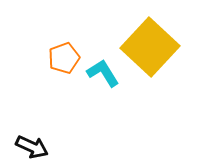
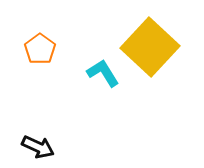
orange pentagon: moved 24 px left, 9 px up; rotated 16 degrees counterclockwise
black arrow: moved 6 px right
